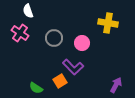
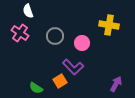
yellow cross: moved 1 px right, 2 px down
gray circle: moved 1 px right, 2 px up
purple arrow: moved 1 px up
